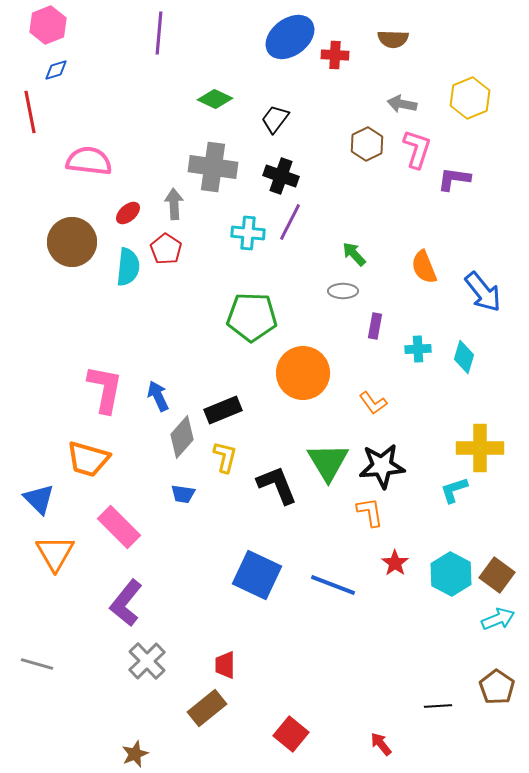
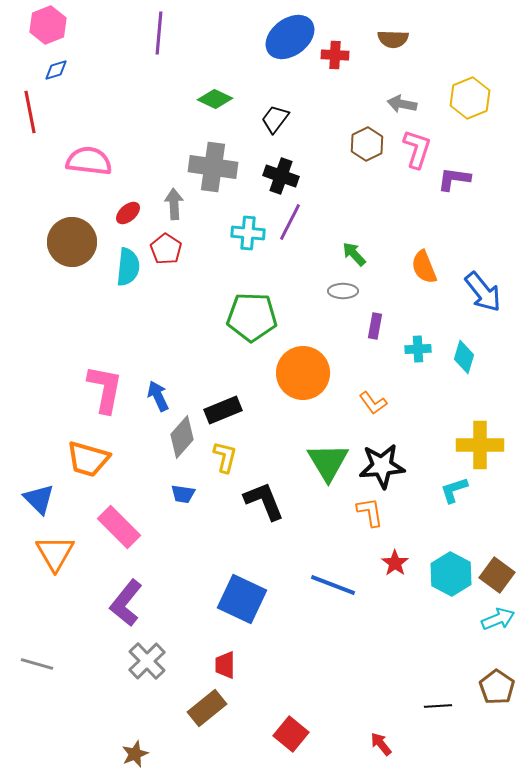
yellow cross at (480, 448): moved 3 px up
black L-shape at (277, 485): moved 13 px left, 16 px down
blue square at (257, 575): moved 15 px left, 24 px down
